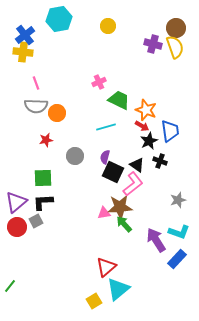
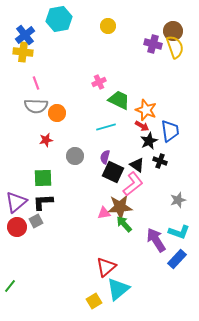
brown circle: moved 3 px left, 3 px down
